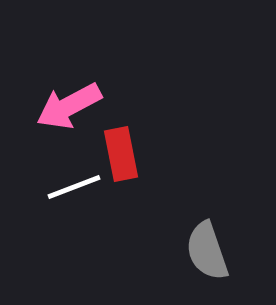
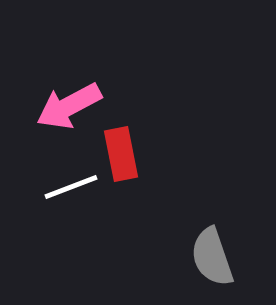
white line: moved 3 px left
gray semicircle: moved 5 px right, 6 px down
